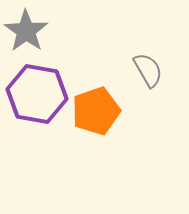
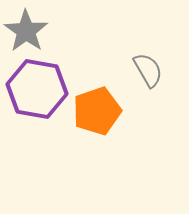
purple hexagon: moved 5 px up
orange pentagon: moved 1 px right
